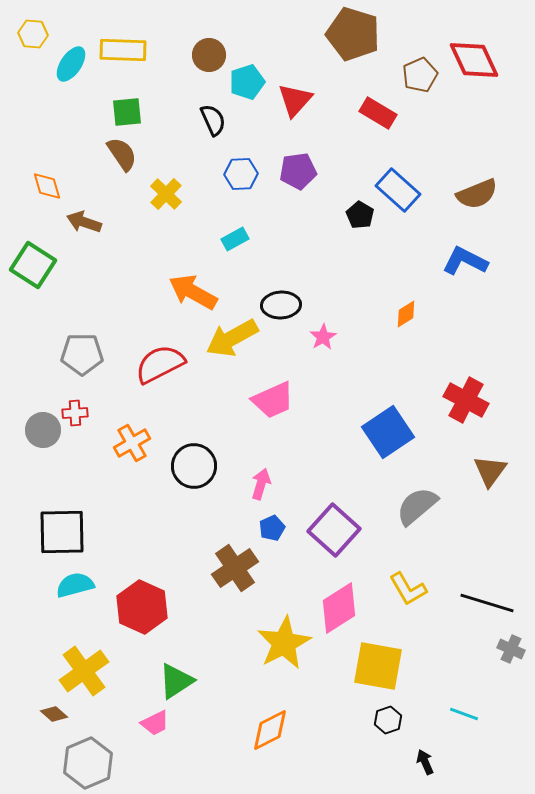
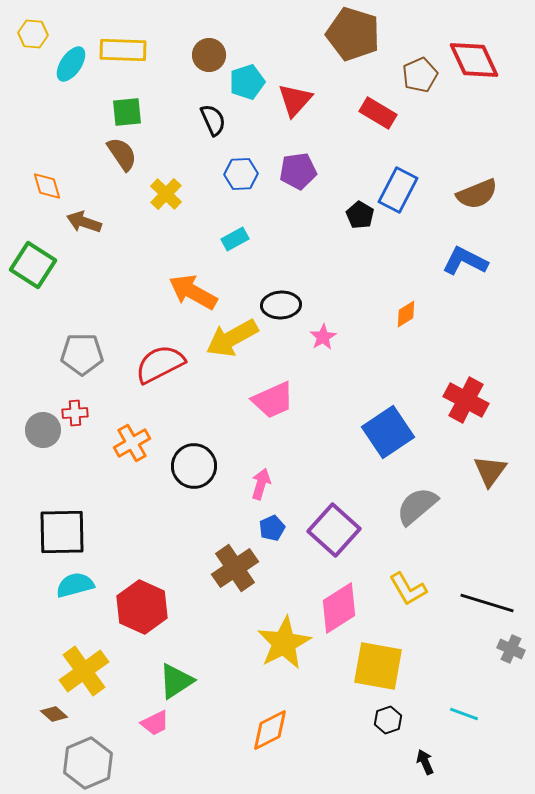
blue rectangle at (398, 190): rotated 75 degrees clockwise
